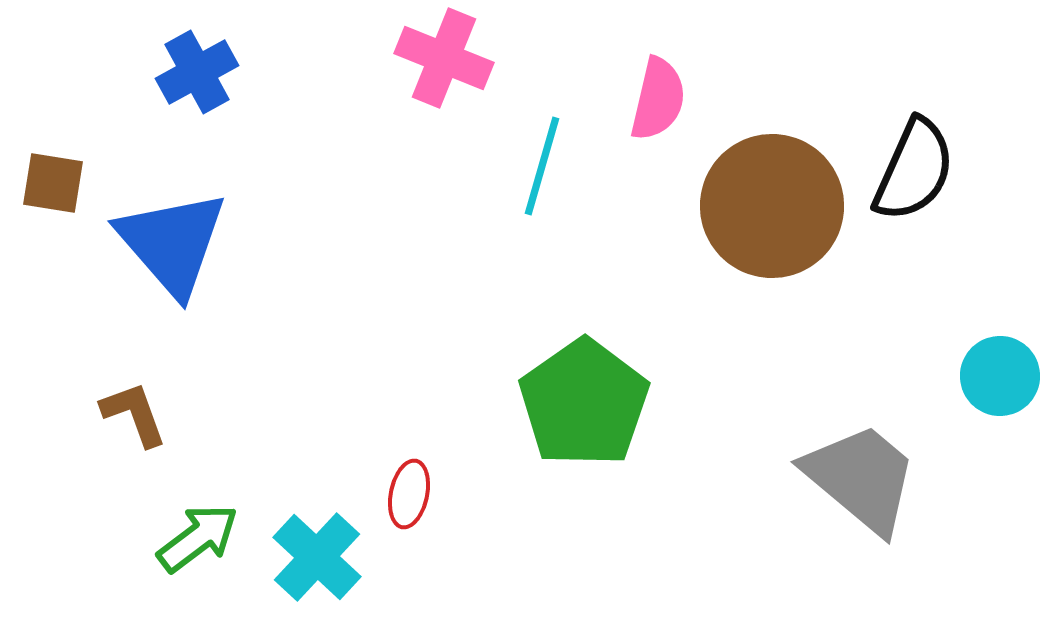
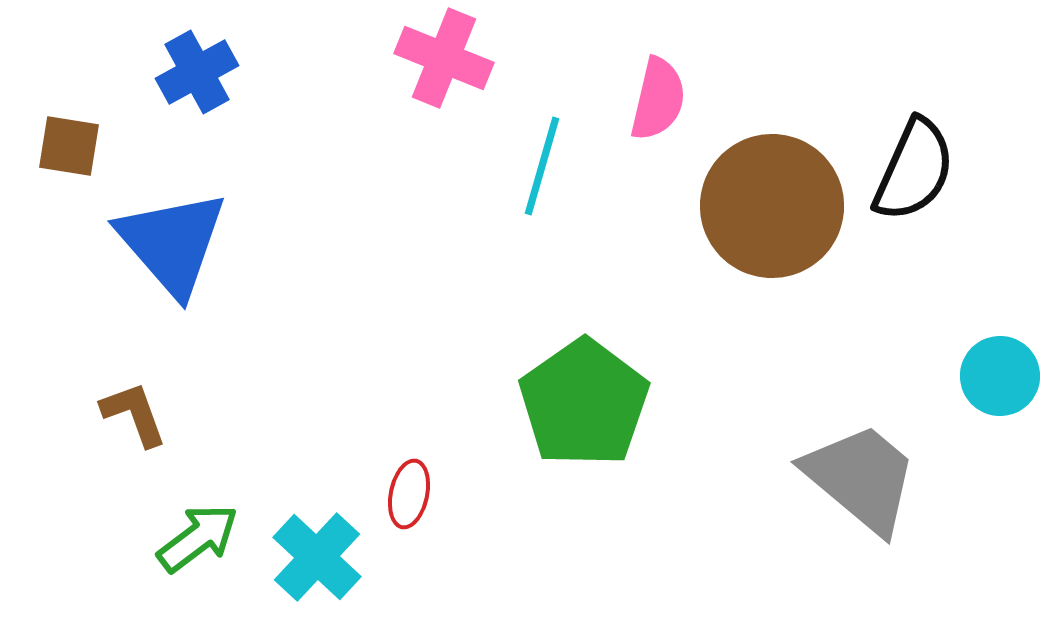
brown square: moved 16 px right, 37 px up
